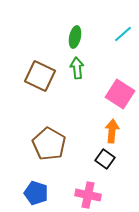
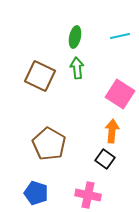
cyan line: moved 3 px left, 2 px down; rotated 30 degrees clockwise
